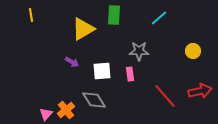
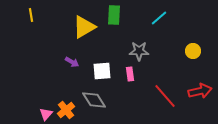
yellow triangle: moved 1 px right, 2 px up
